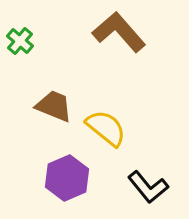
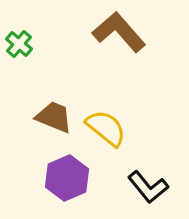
green cross: moved 1 px left, 3 px down
brown trapezoid: moved 11 px down
